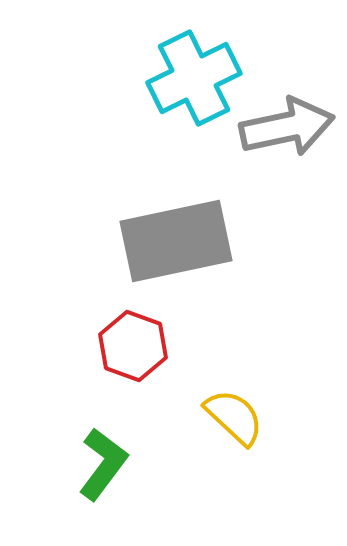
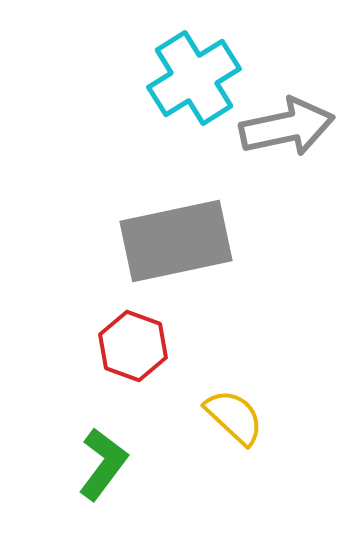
cyan cross: rotated 6 degrees counterclockwise
